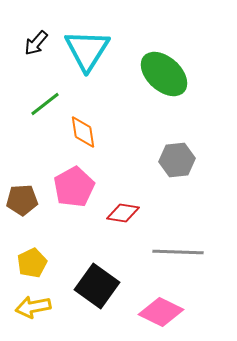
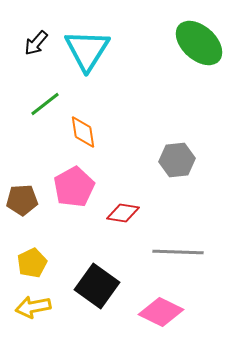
green ellipse: moved 35 px right, 31 px up
